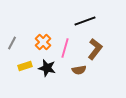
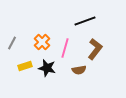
orange cross: moved 1 px left
